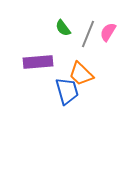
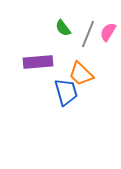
blue trapezoid: moved 1 px left, 1 px down
